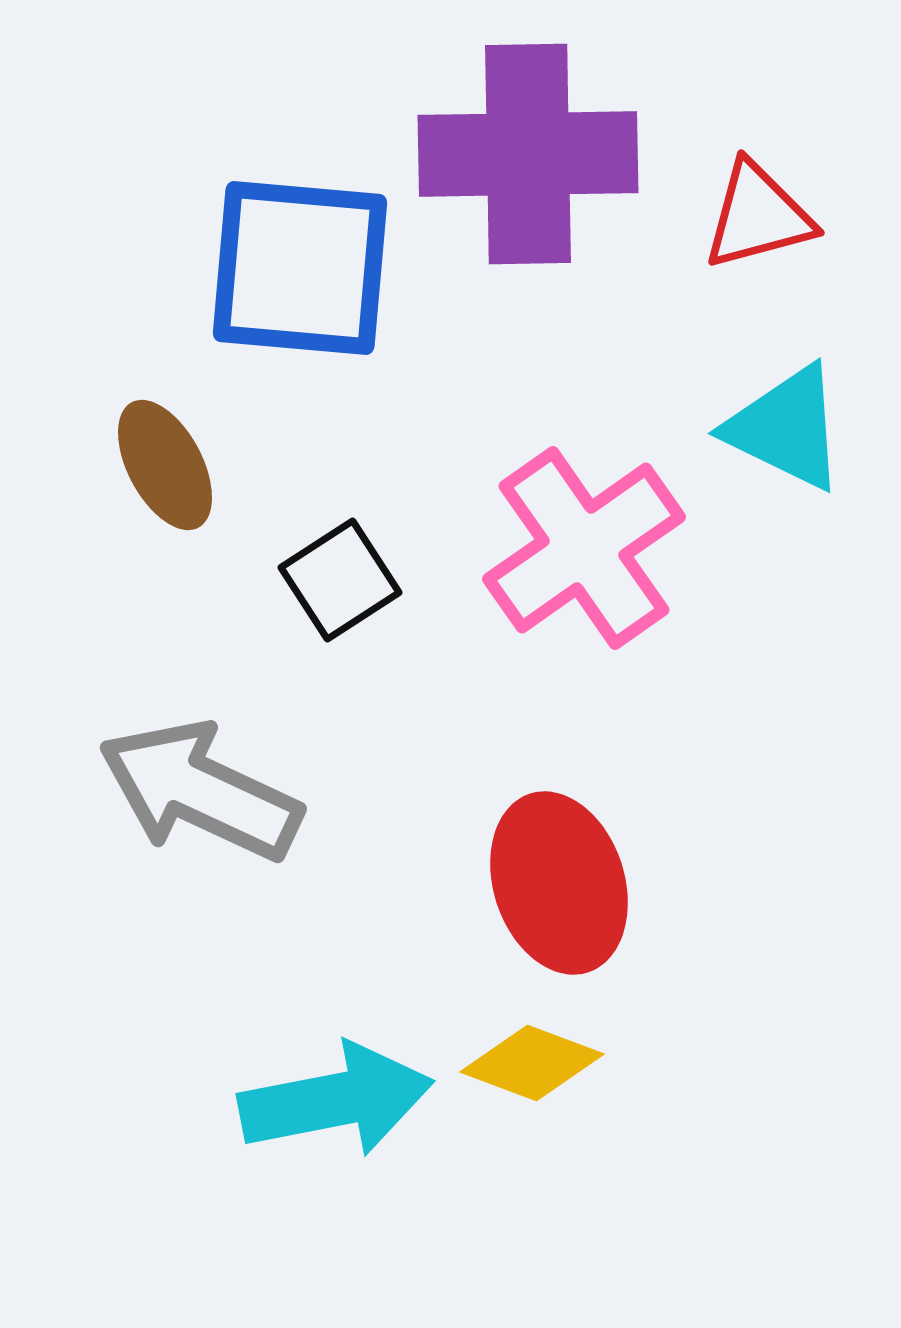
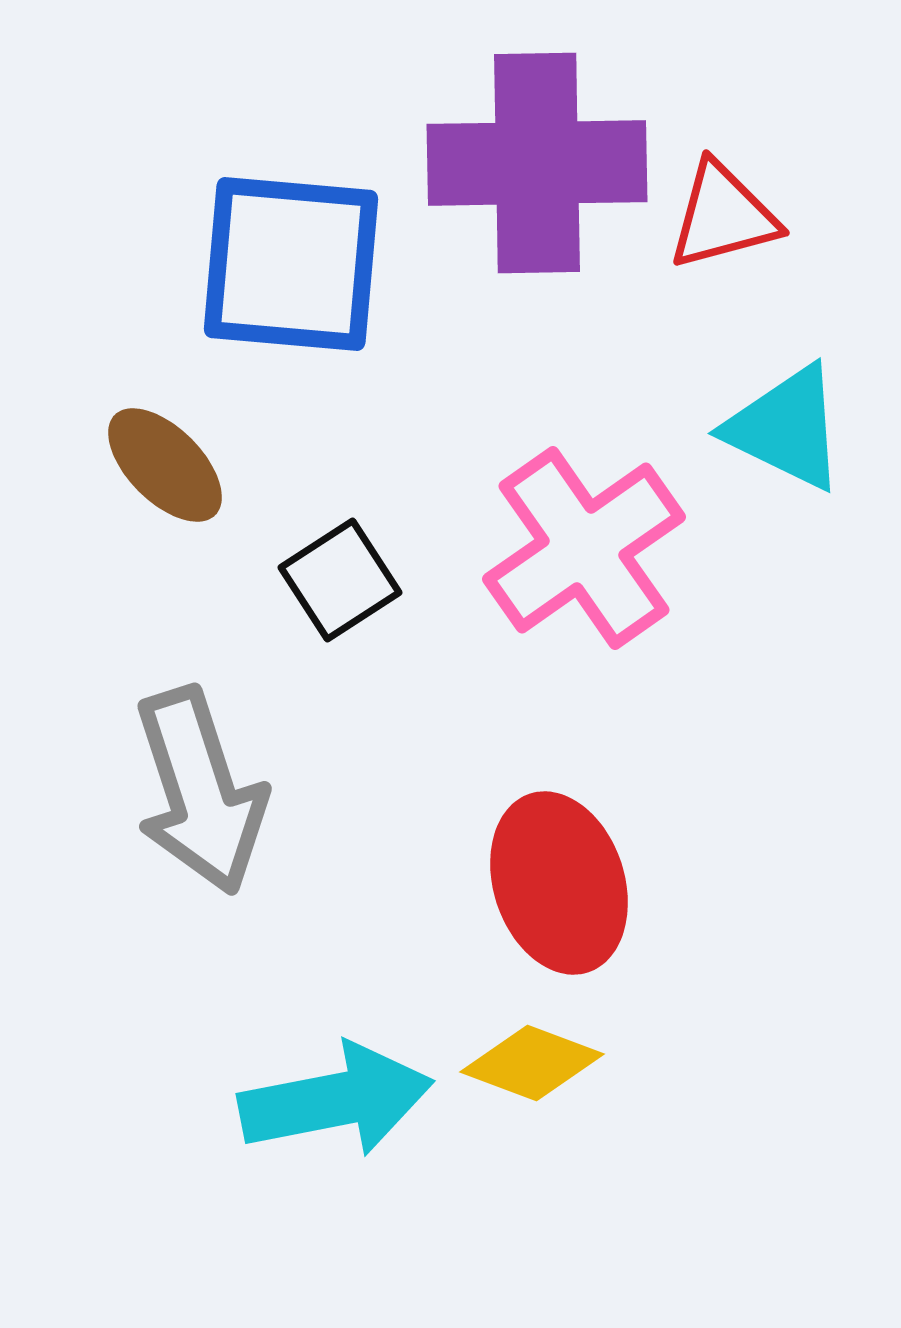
purple cross: moved 9 px right, 9 px down
red triangle: moved 35 px left
blue square: moved 9 px left, 4 px up
brown ellipse: rotated 17 degrees counterclockwise
gray arrow: rotated 133 degrees counterclockwise
